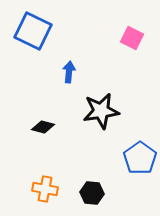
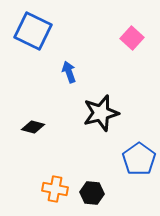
pink square: rotated 15 degrees clockwise
blue arrow: rotated 25 degrees counterclockwise
black star: moved 2 px down; rotated 6 degrees counterclockwise
black diamond: moved 10 px left
blue pentagon: moved 1 px left, 1 px down
orange cross: moved 10 px right
